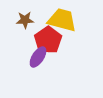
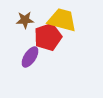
red pentagon: moved 3 px up; rotated 16 degrees clockwise
purple ellipse: moved 8 px left
